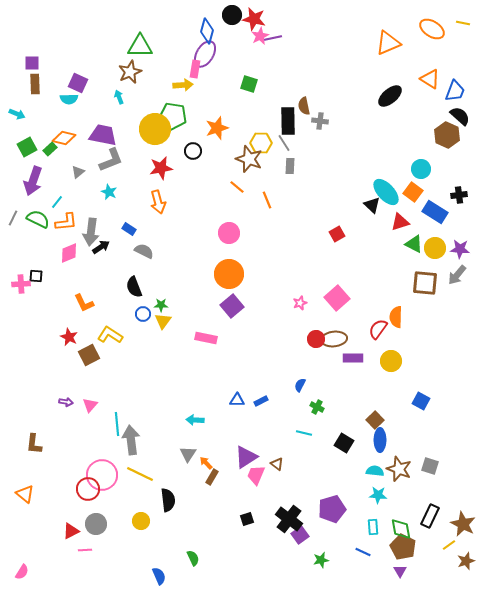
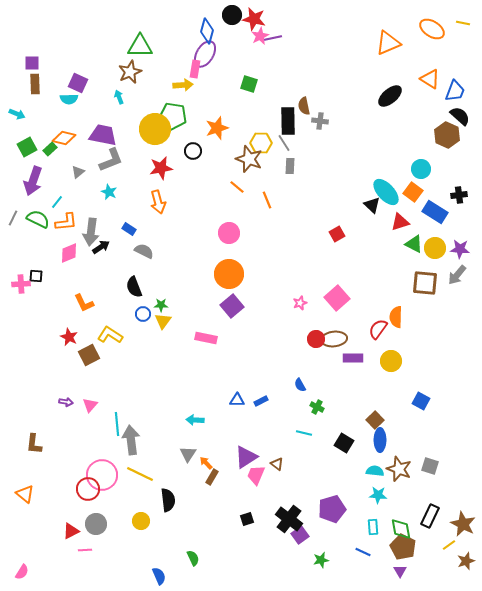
blue semicircle at (300, 385): rotated 56 degrees counterclockwise
